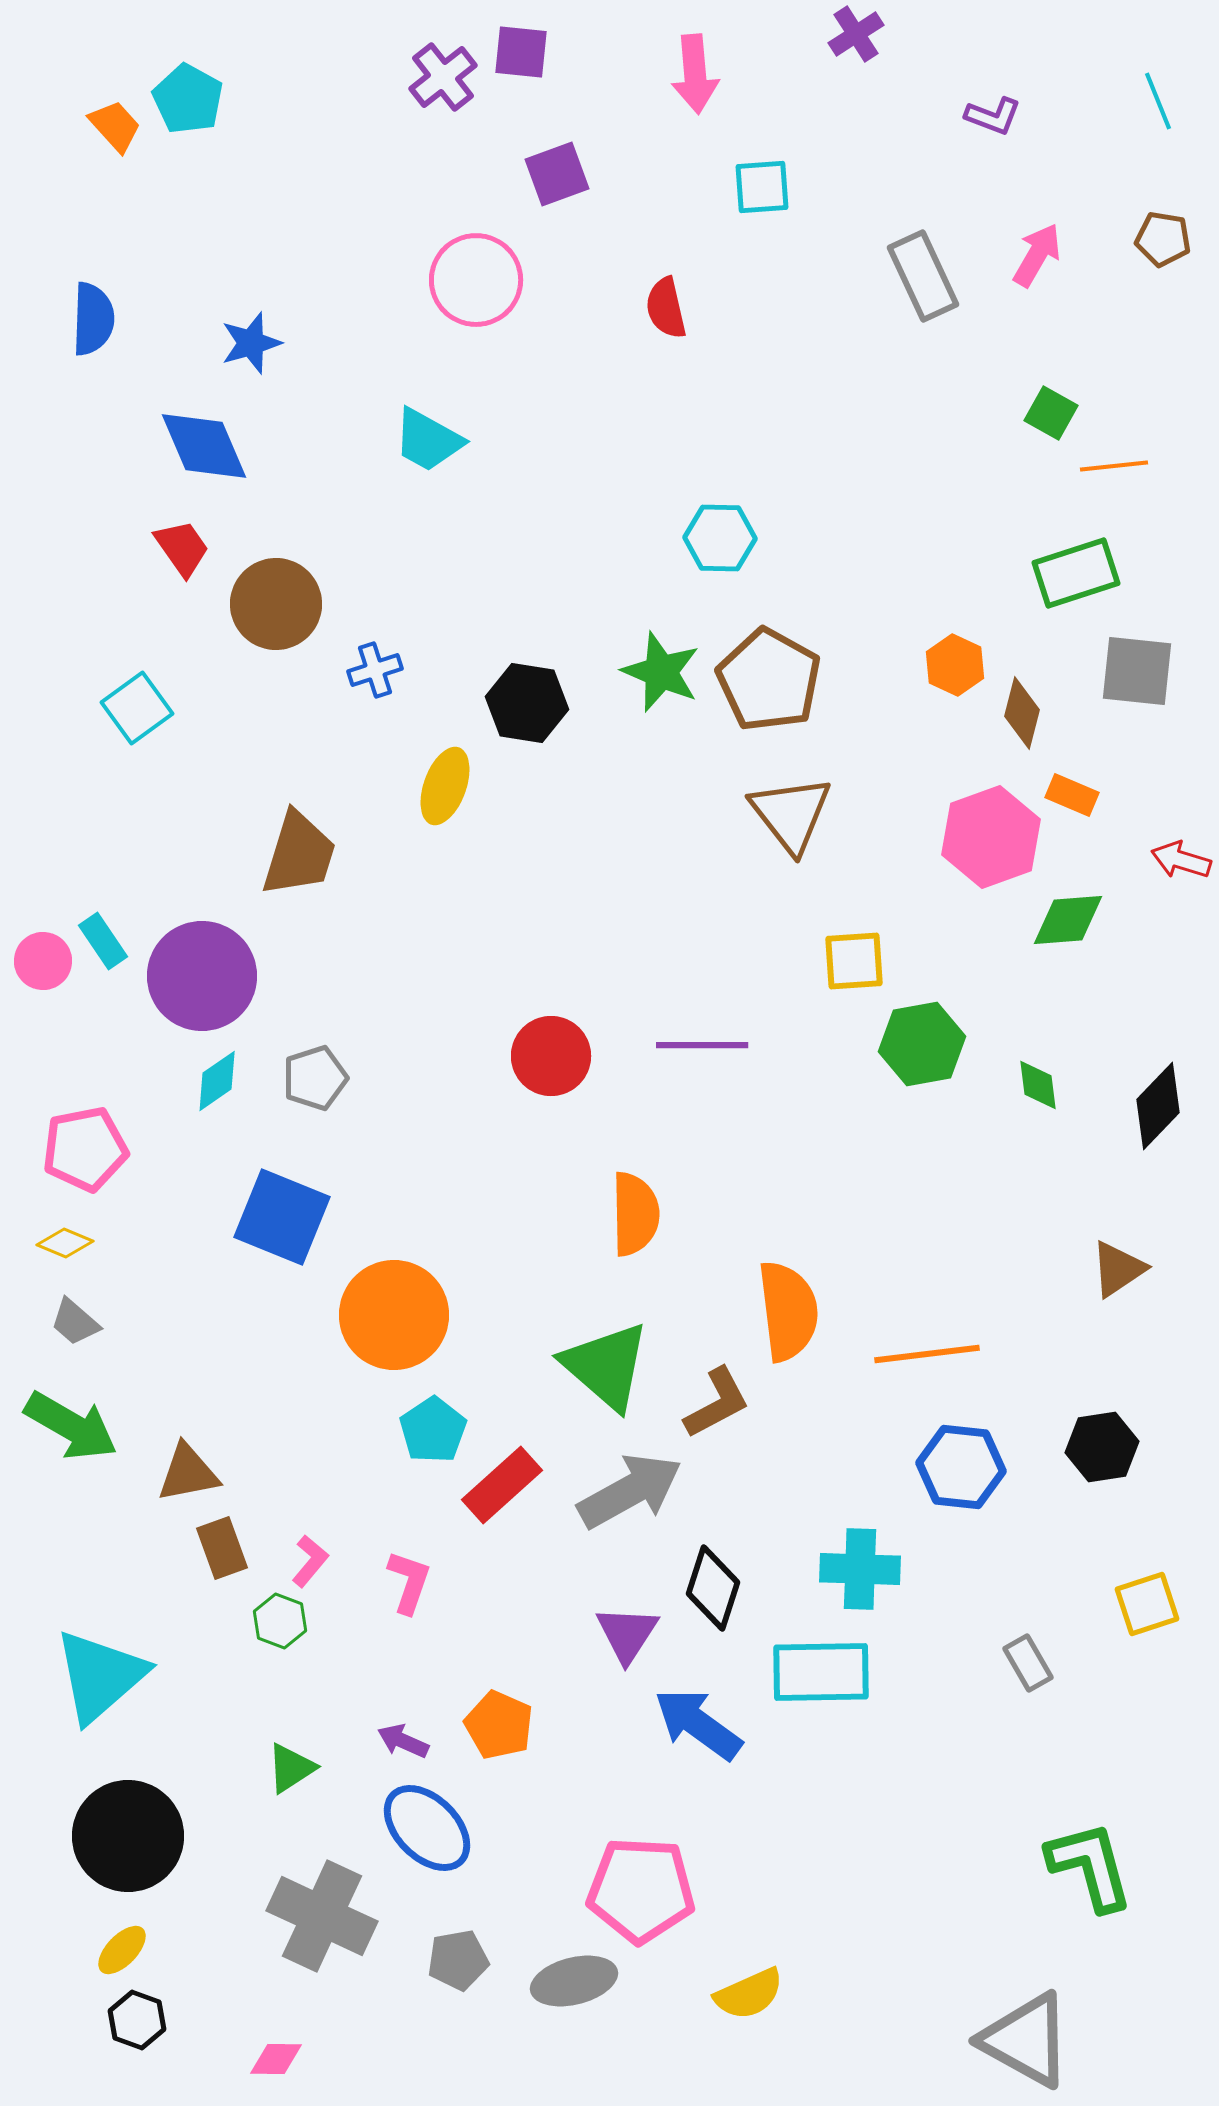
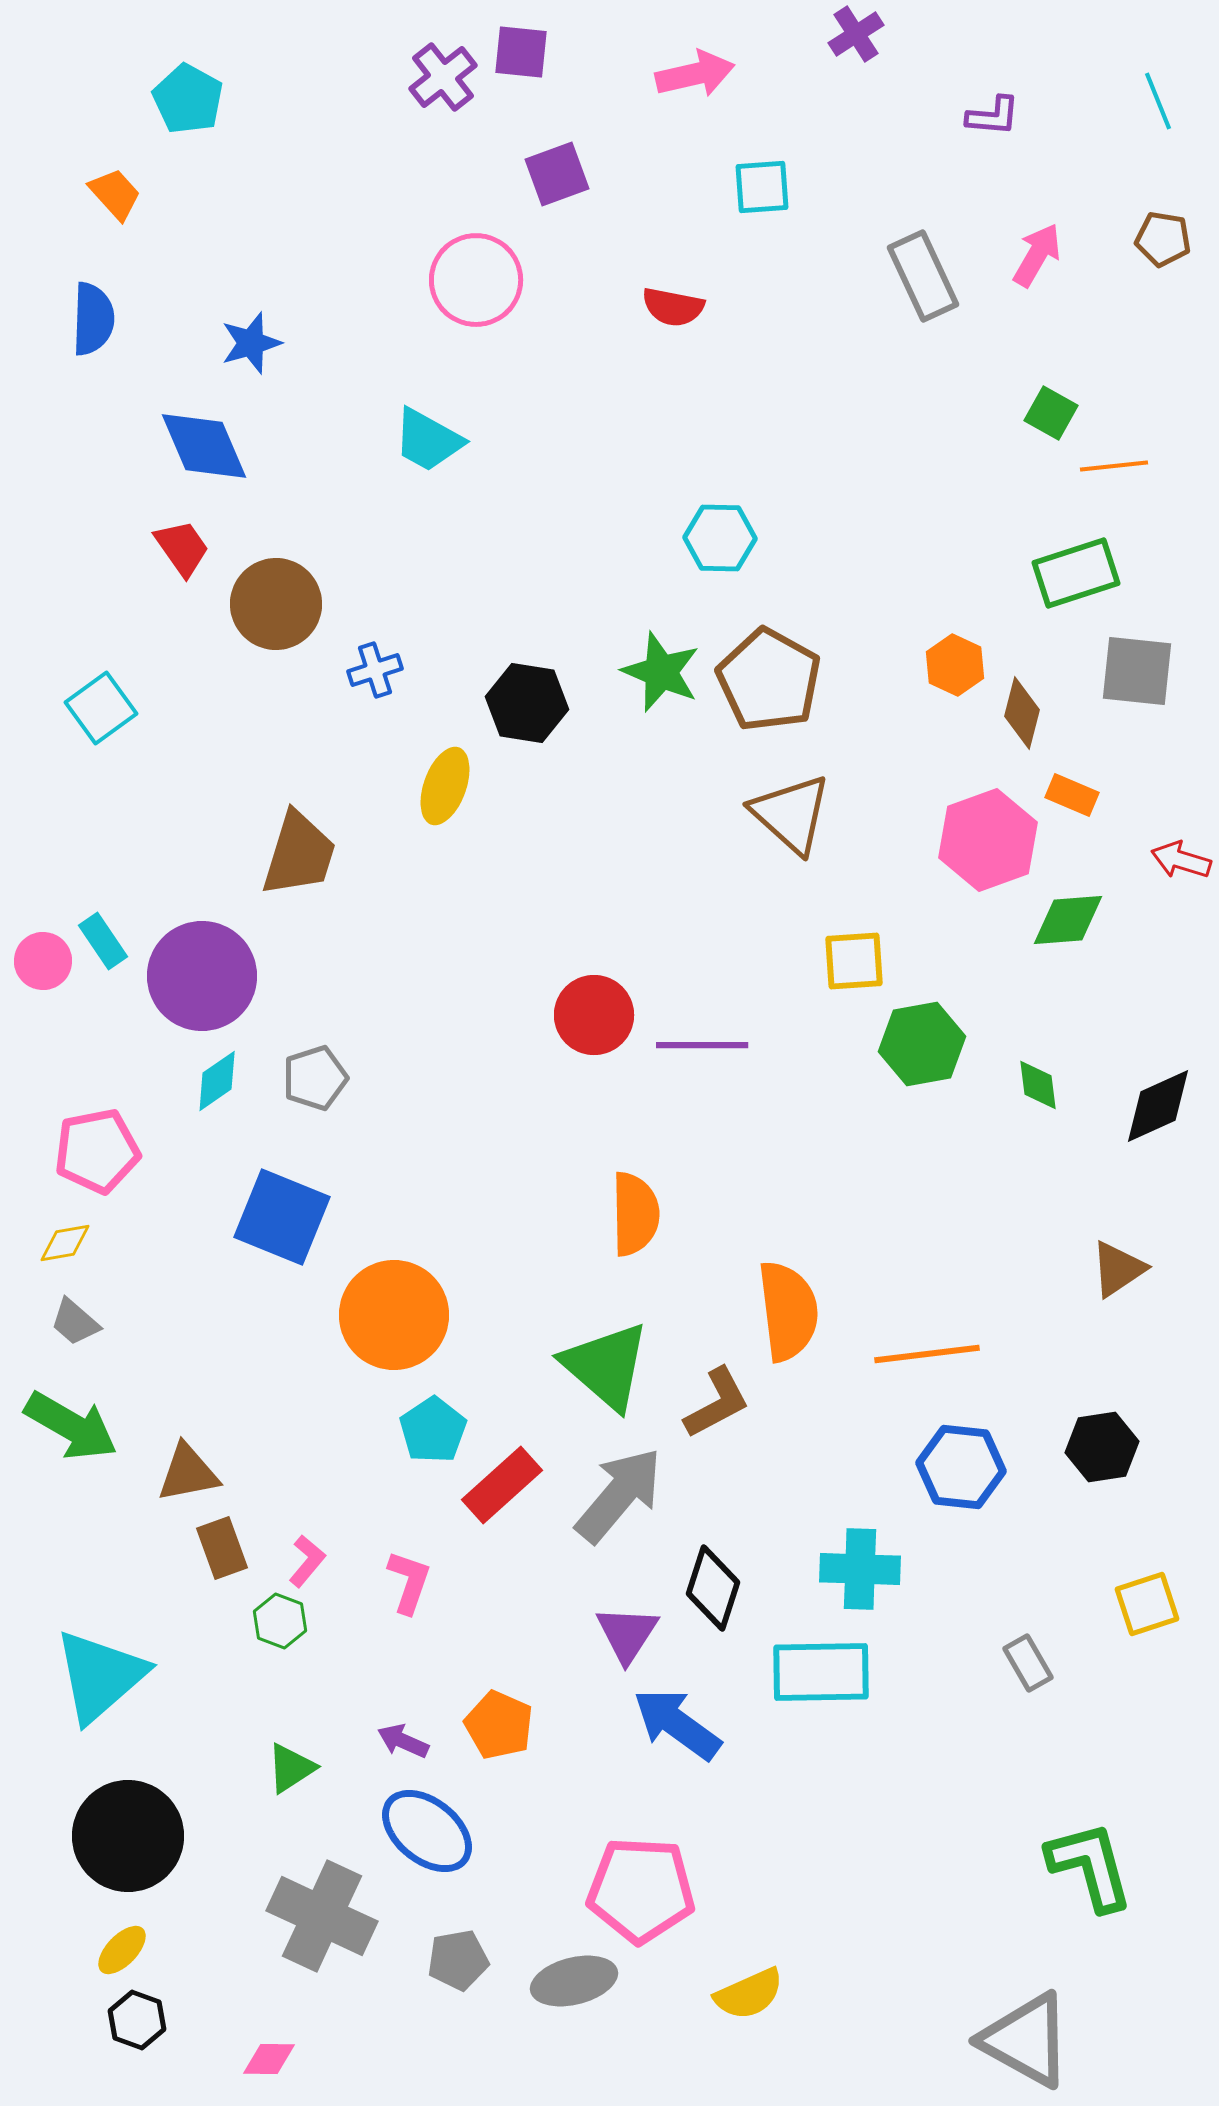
pink arrow at (695, 74): rotated 98 degrees counterclockwise
purple L-shape at (993, 116): rotated 16 degrees counterclockwise
orange trapezoid at (115, 126): moved 68 px down
red semicircle at (666, 308): moved 7 px right, 1 px up; rotated 66 degrees counterclockwise
cyan square at (137, 708): moved 36 px left
brown triangle at (791, 814): rotated 10 degrees counterclockwise
pink hexagon at (991, 837): moved 3 px left, 3 px down
red circle at (551, 1056): moved 43 px right, 41 px up
black diamond at (1158, 1106): rotated 22 degrees clockwise
pink pentagon at (85, 1149): moved 12 px right, 2 px down
yellow diamond at (65, 1243): rotated 32 degrees counterclockwise
gray arrow at (630, 1491): moved 11 px left, 4 px down; rotated 21 degrees counterclockwise
pink L-shape at (310, 1561): moved 3 px left
blue arrow at (698, 1724): moved 21 px left
blue ellipse at (427, 1828): moved 3 px down; rotated 6 degrees counterclockwise
pink diamond at (276, 2059): moved 7 px left
